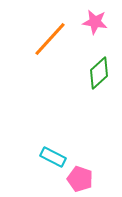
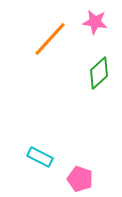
cyan rectangle: moved 13 px left
